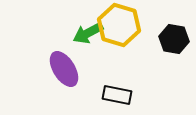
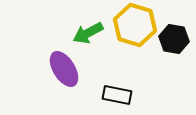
yellow hexagon: moved 16 px right
